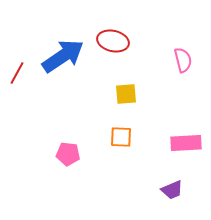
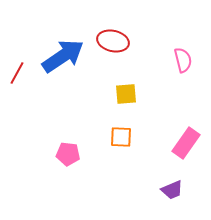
pink rectangle: rotated 52 degrees counterclockwise
